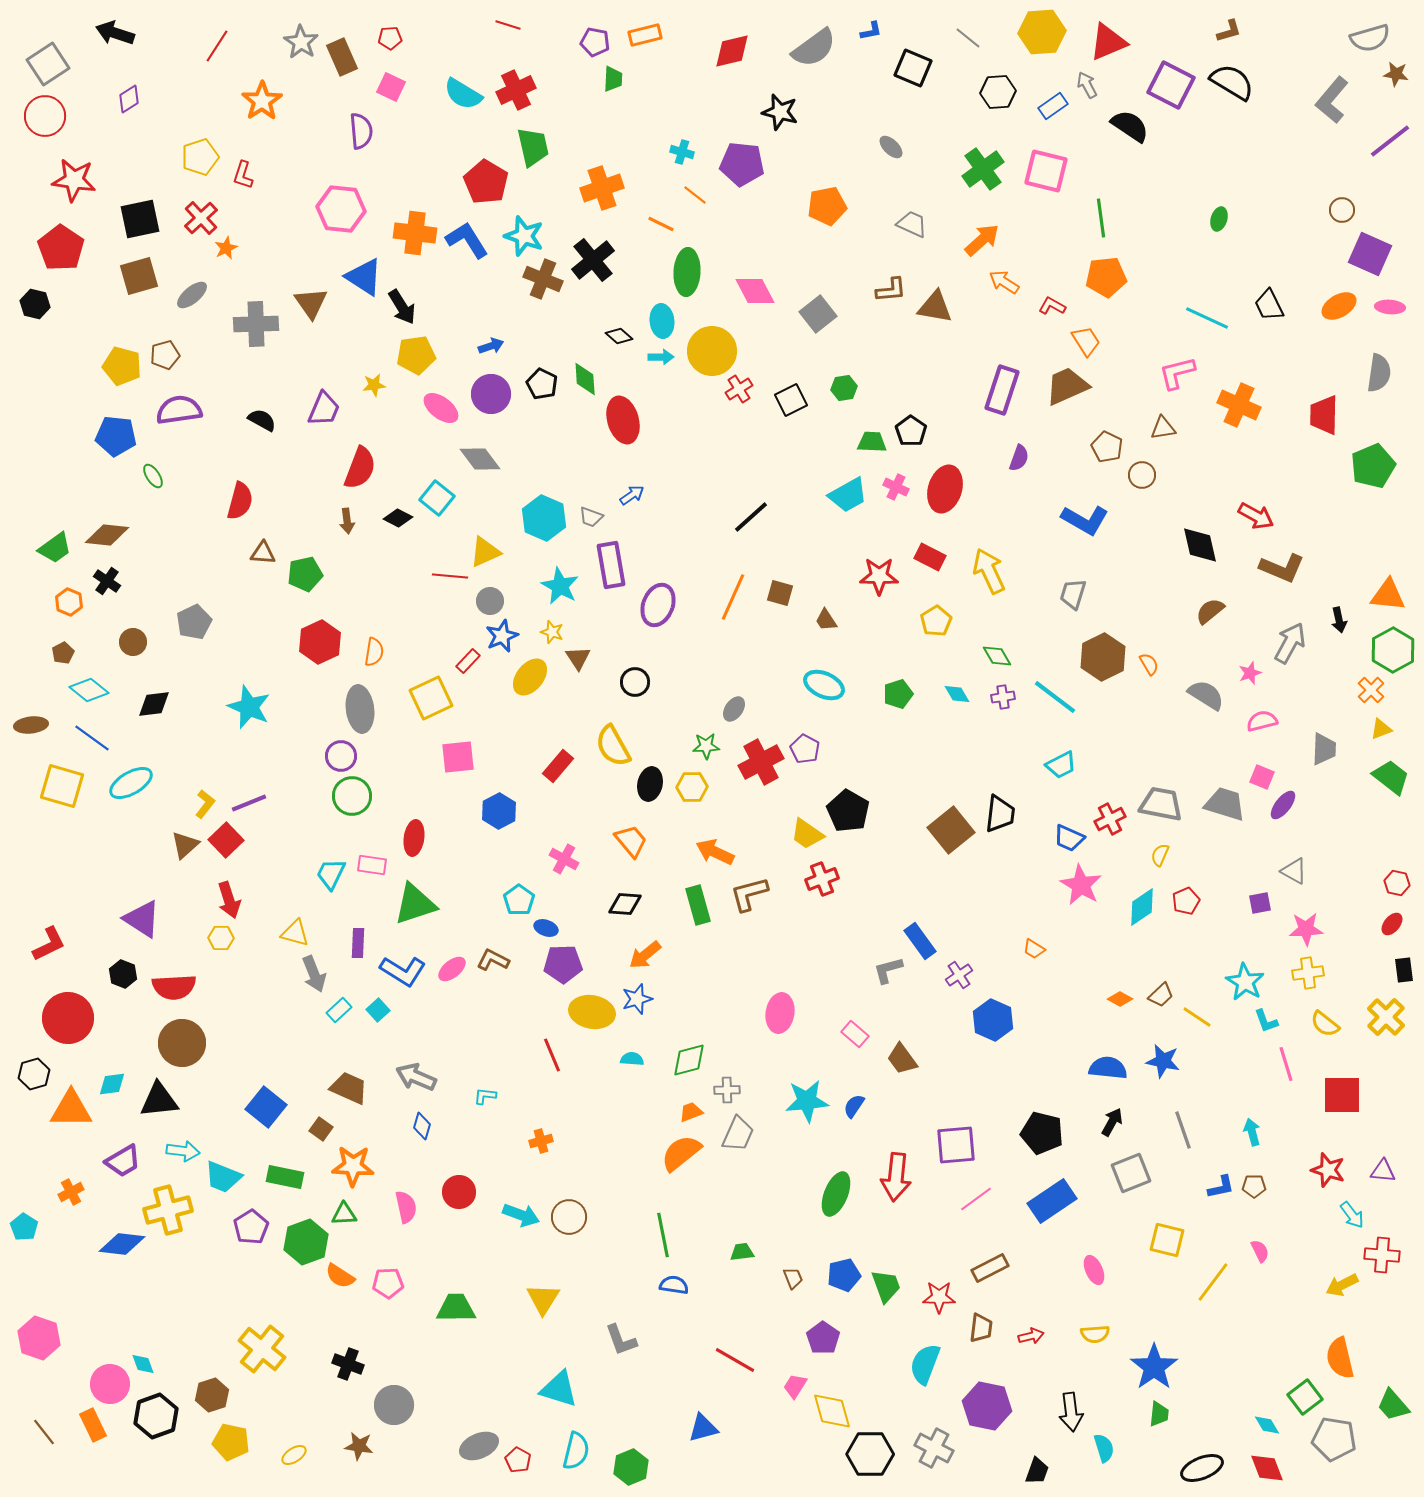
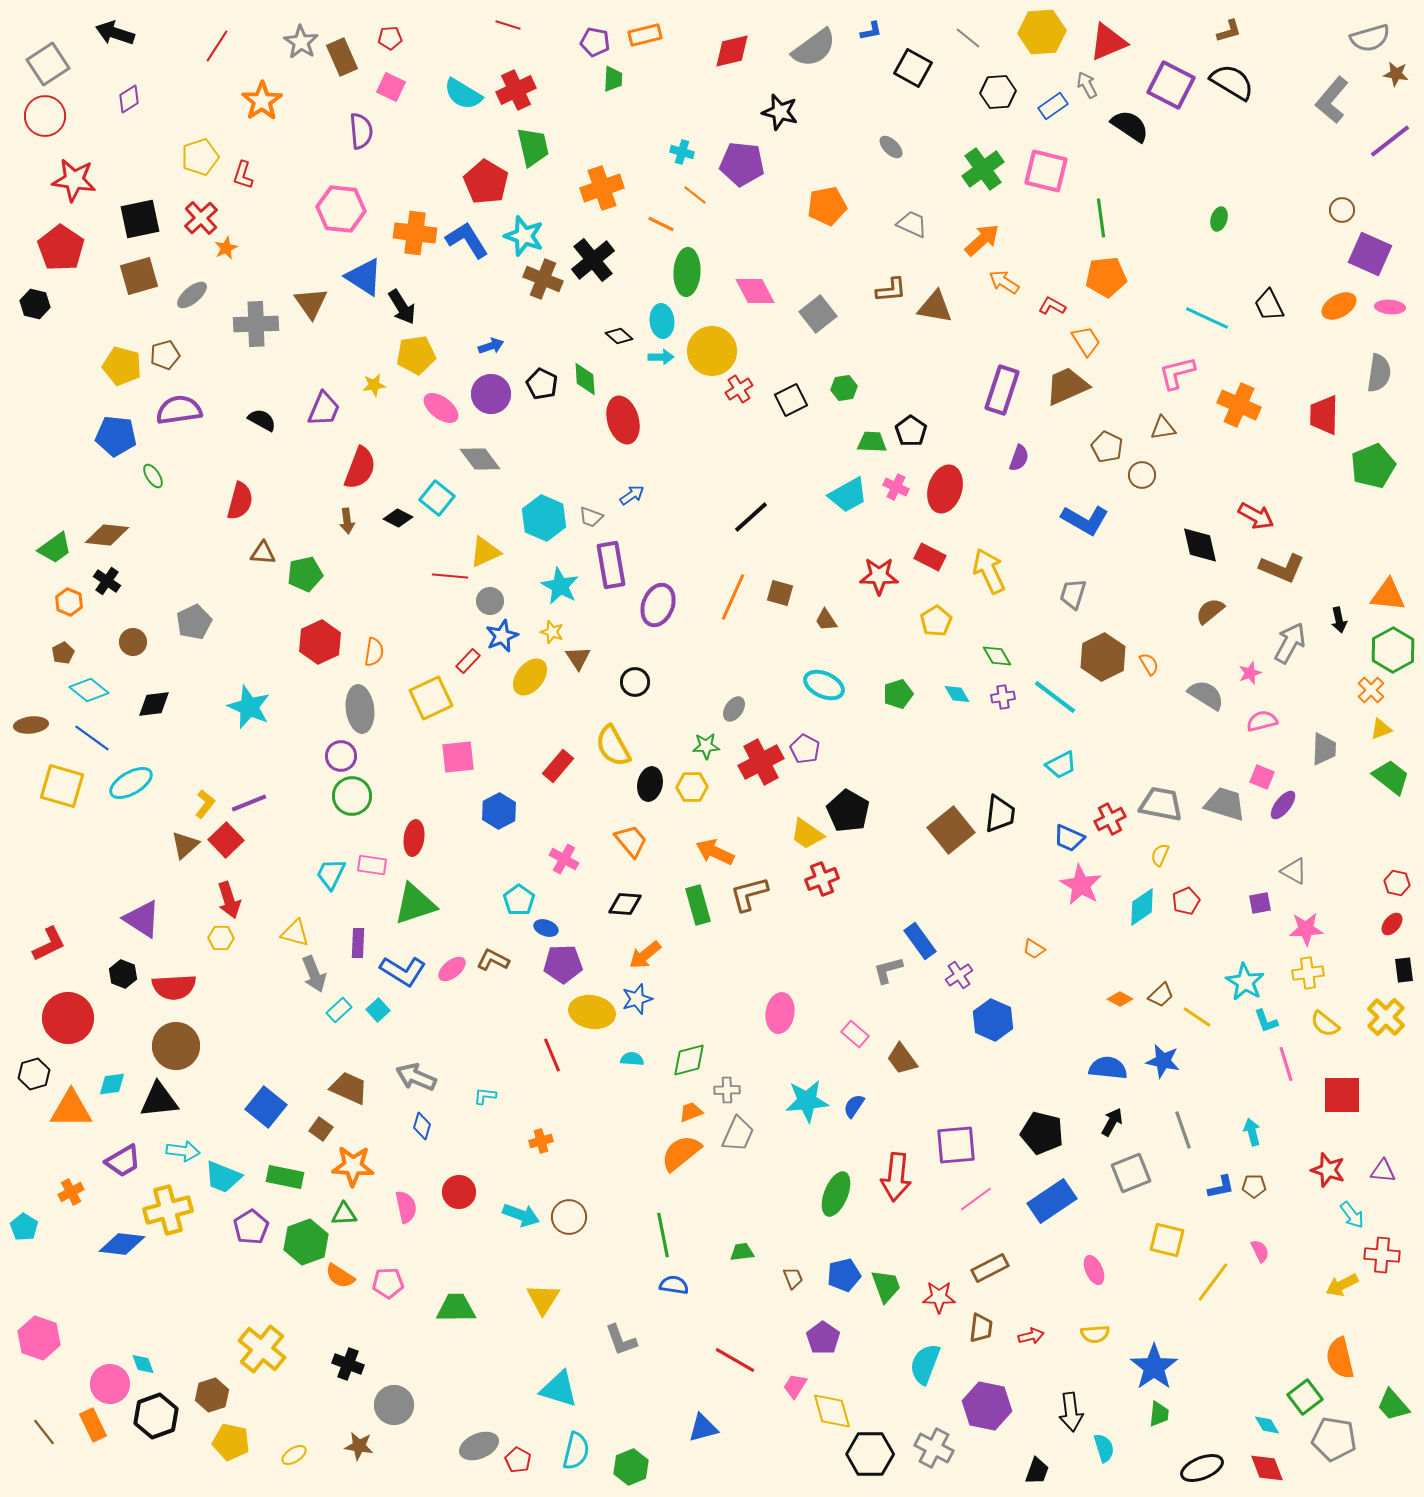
black square at (913, 68): rotated 6 degrees clockwise
brown circle at (182, 1043): moved 6 px left, 3 px down
